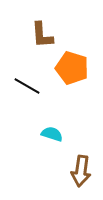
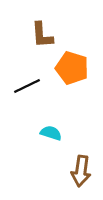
black line: rotated 56 degrees counterclockwise
cyan semicircle: moved 1 px left, 1 px up
